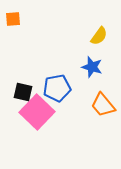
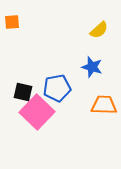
orange square: moved 1 px left, 3 px down
yellow semicircle: moved 6 px up; rotated 12 degrees clockwise
orange trapezoid: moved 1 px right; rotated 132 degrees clockwise
